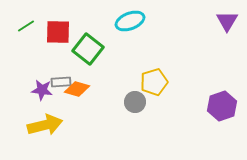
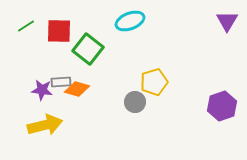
red square: moved 1 px right, 1 px up
